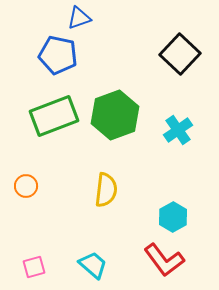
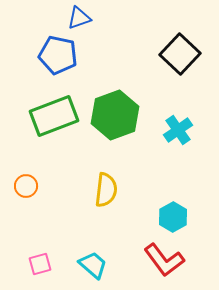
pink square: moved 6 px right, 3 px up
